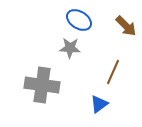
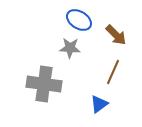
brown arrow: moved 10 px left, 9 px down
gray cross: moved 2 px right, 1 px up
